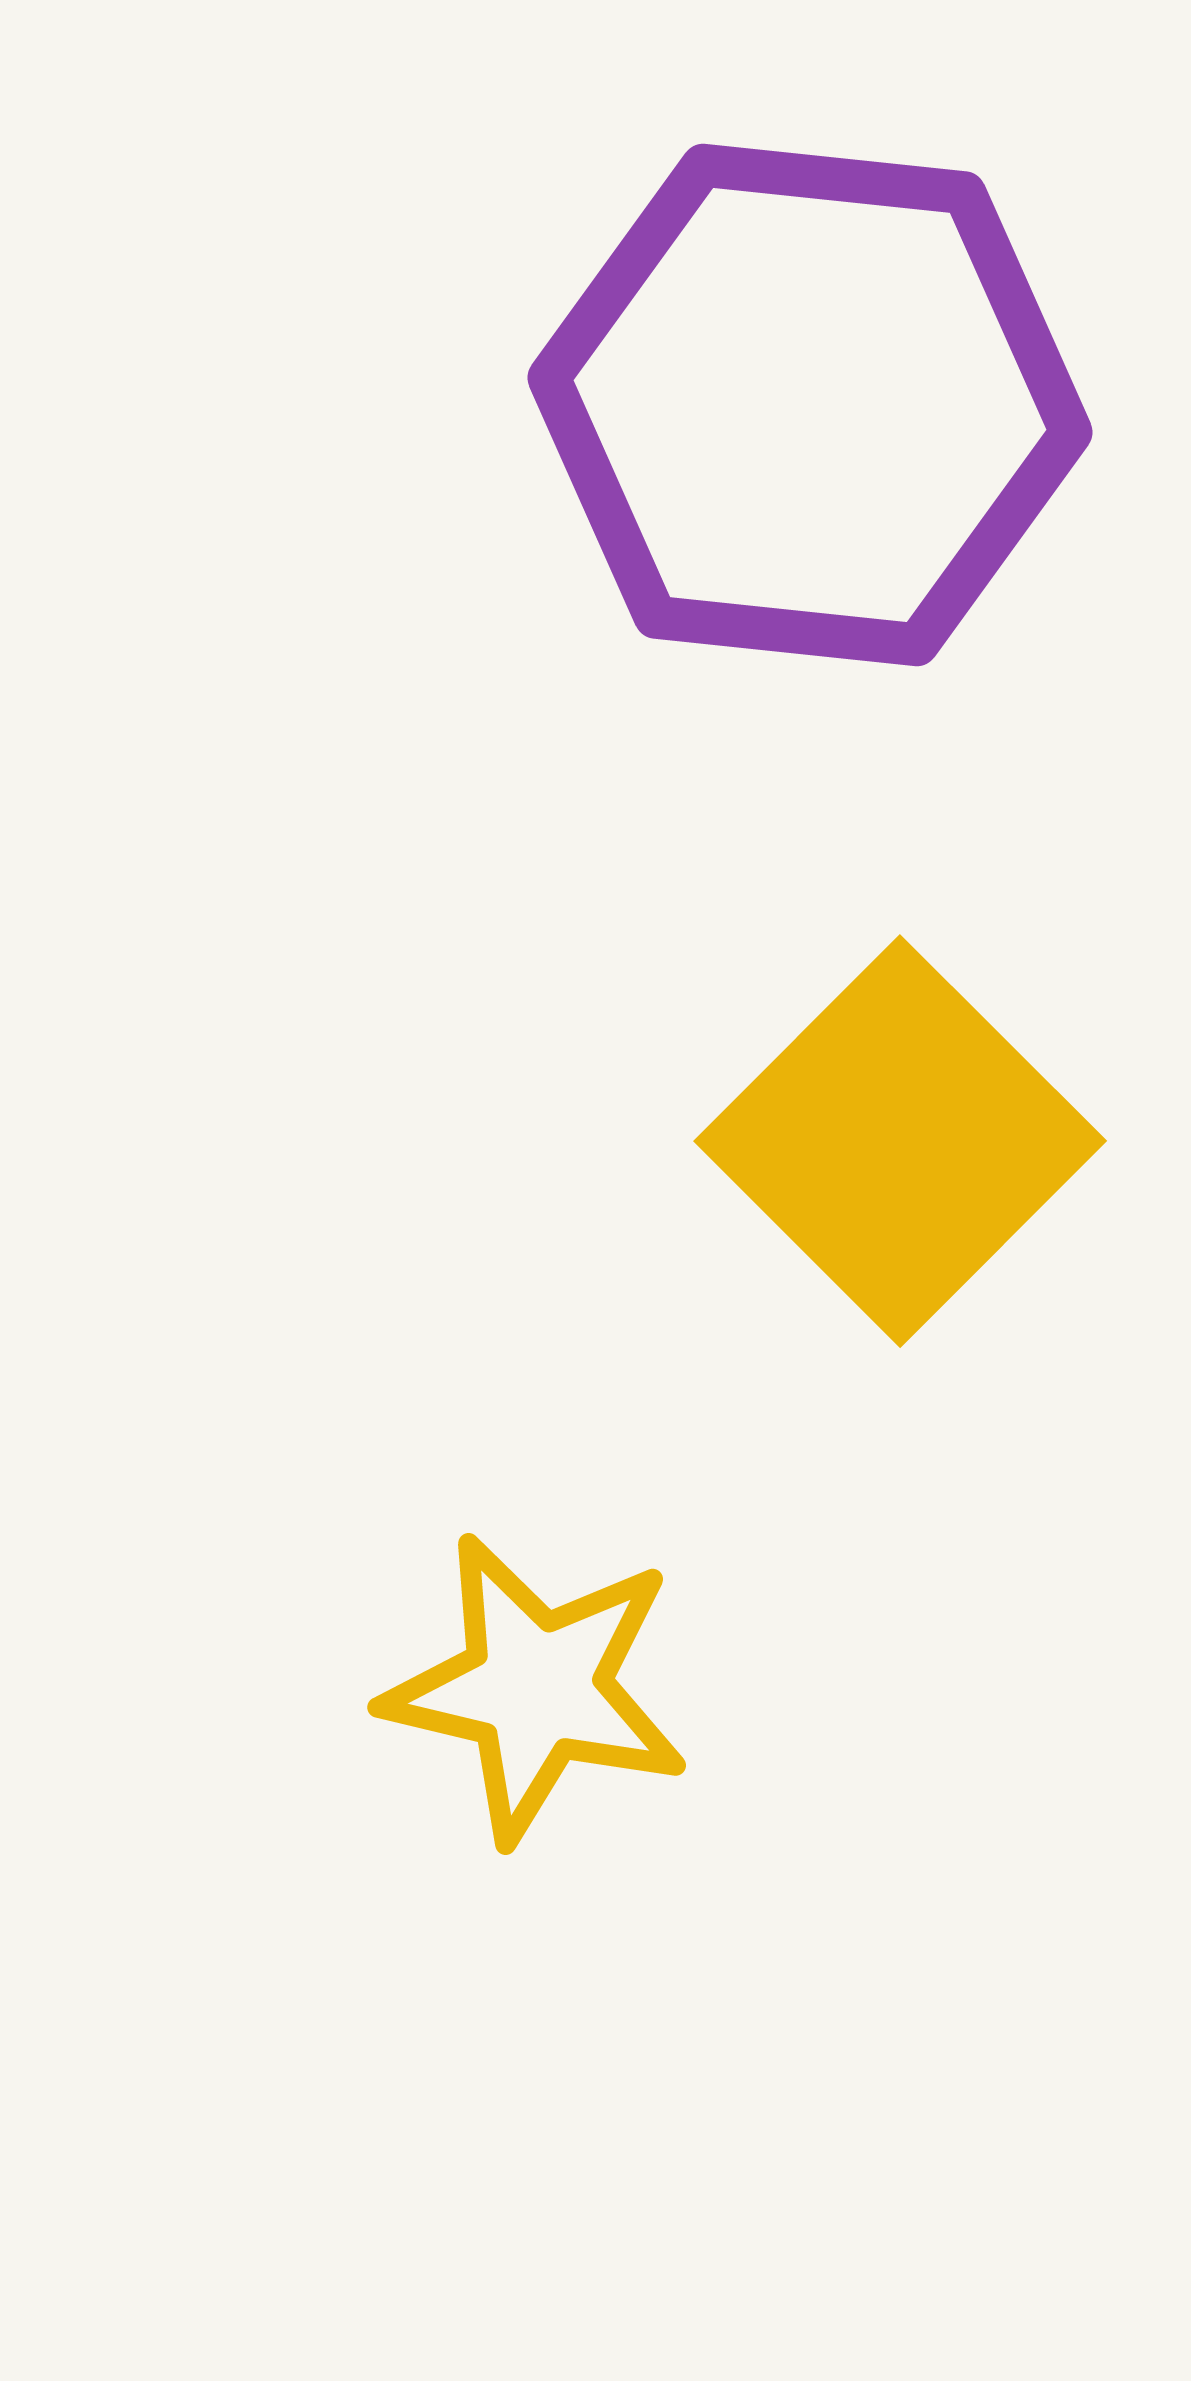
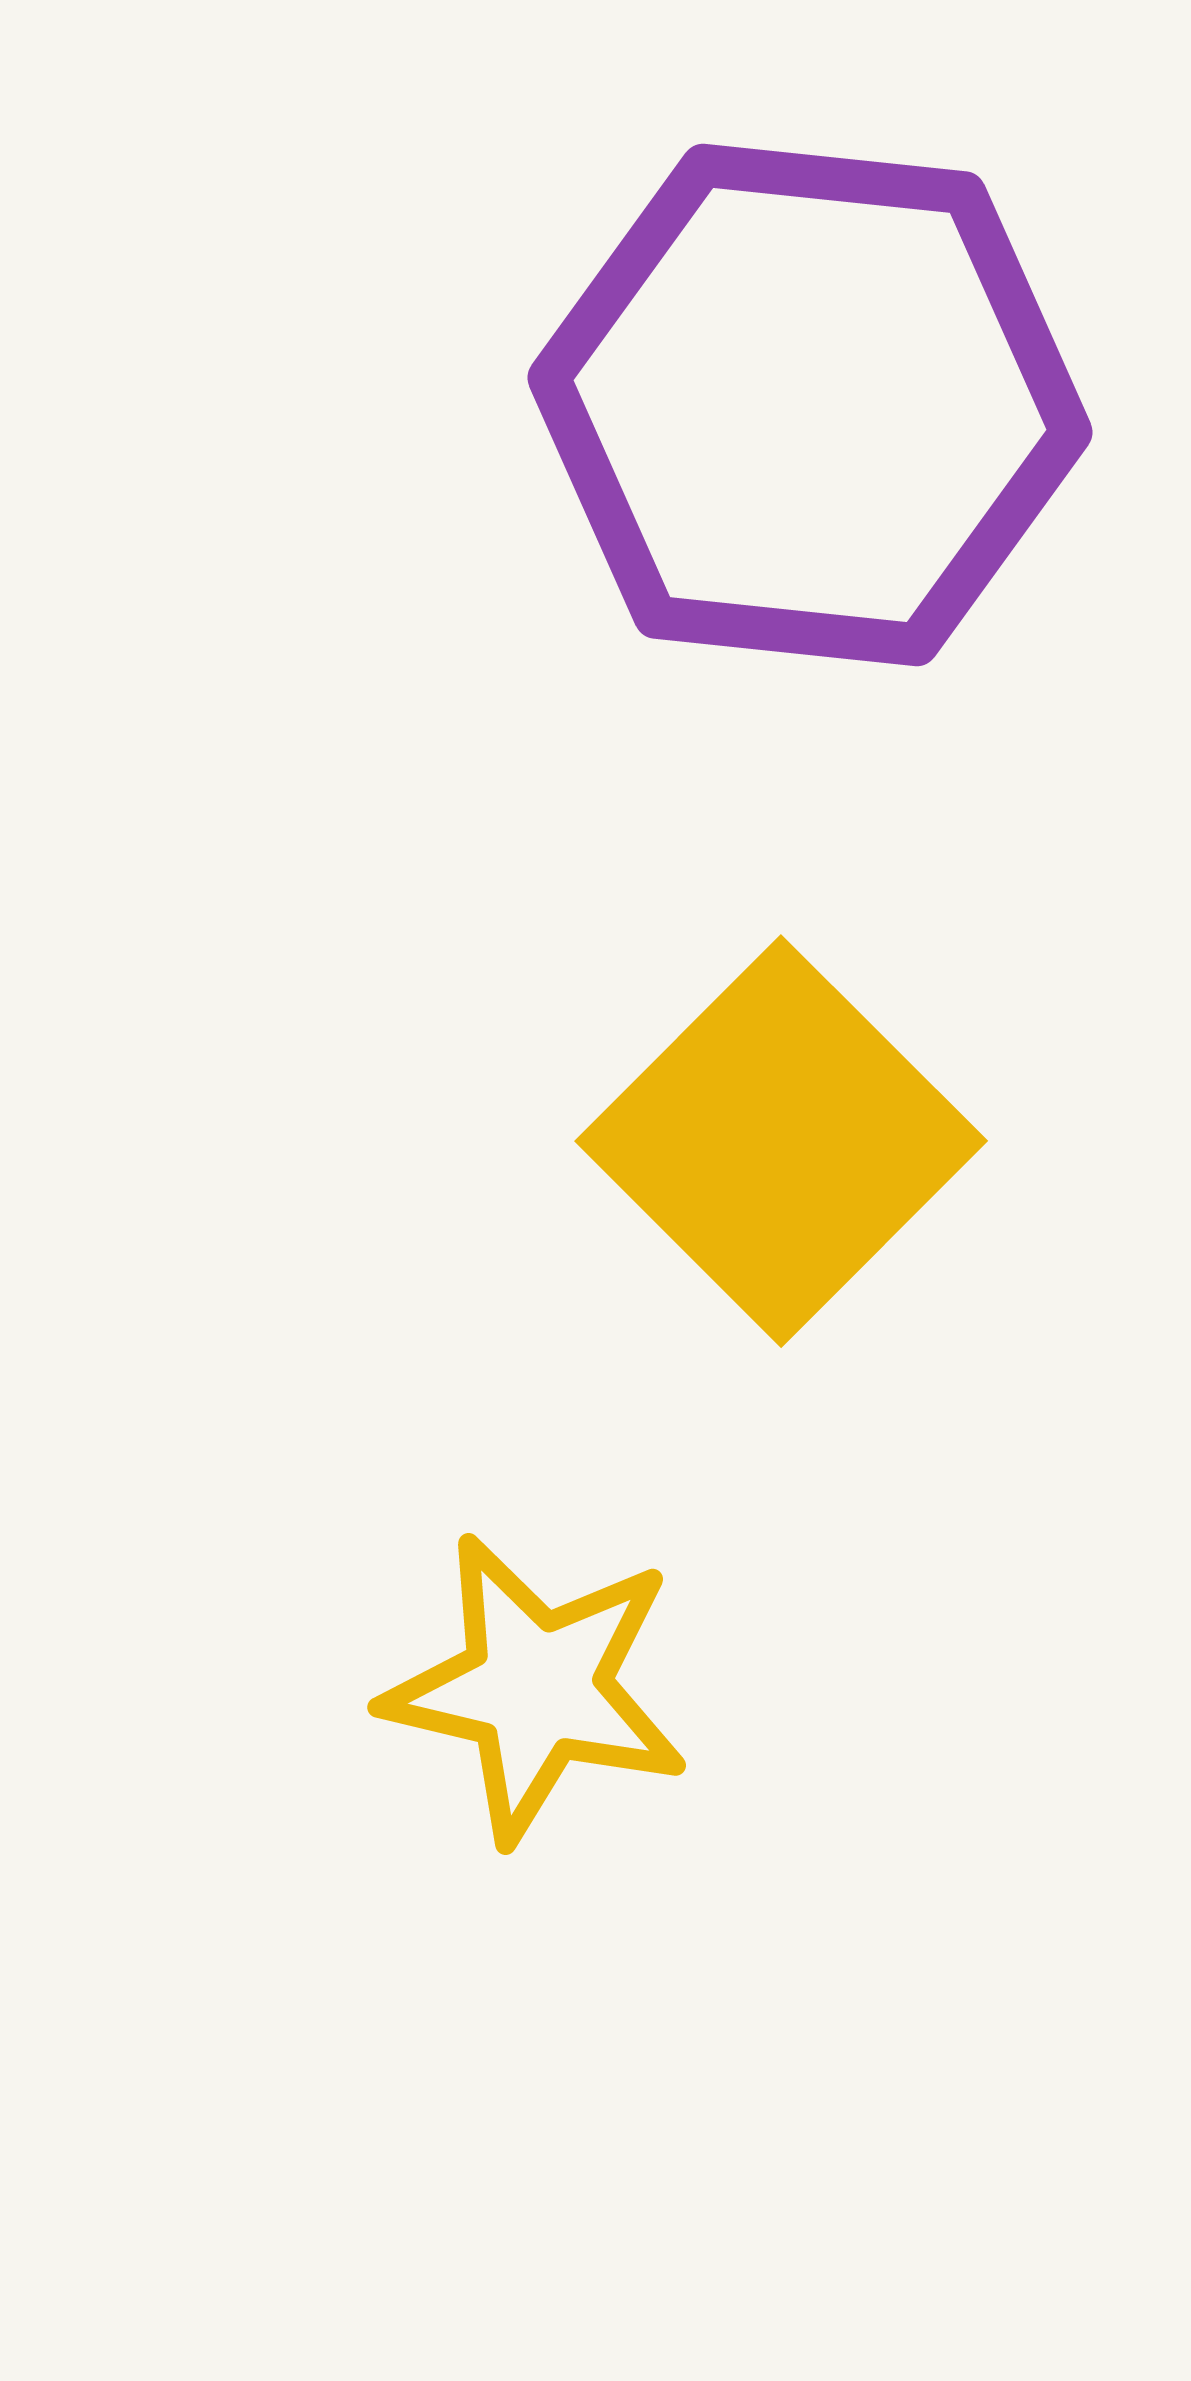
yellow square: moved 119 px left
